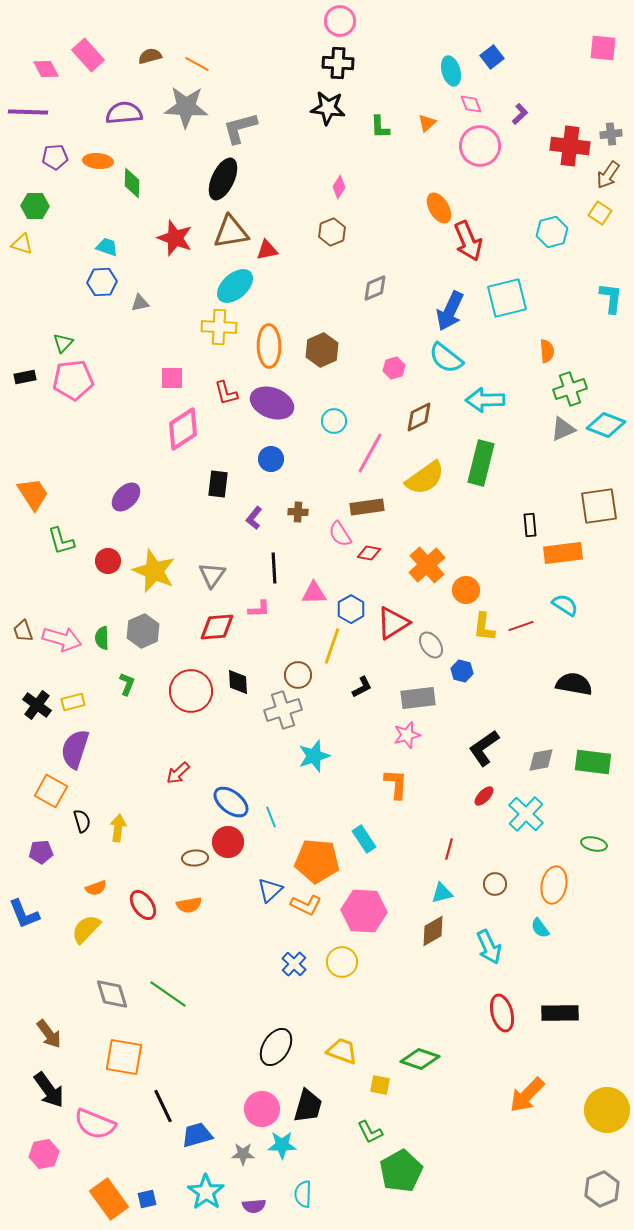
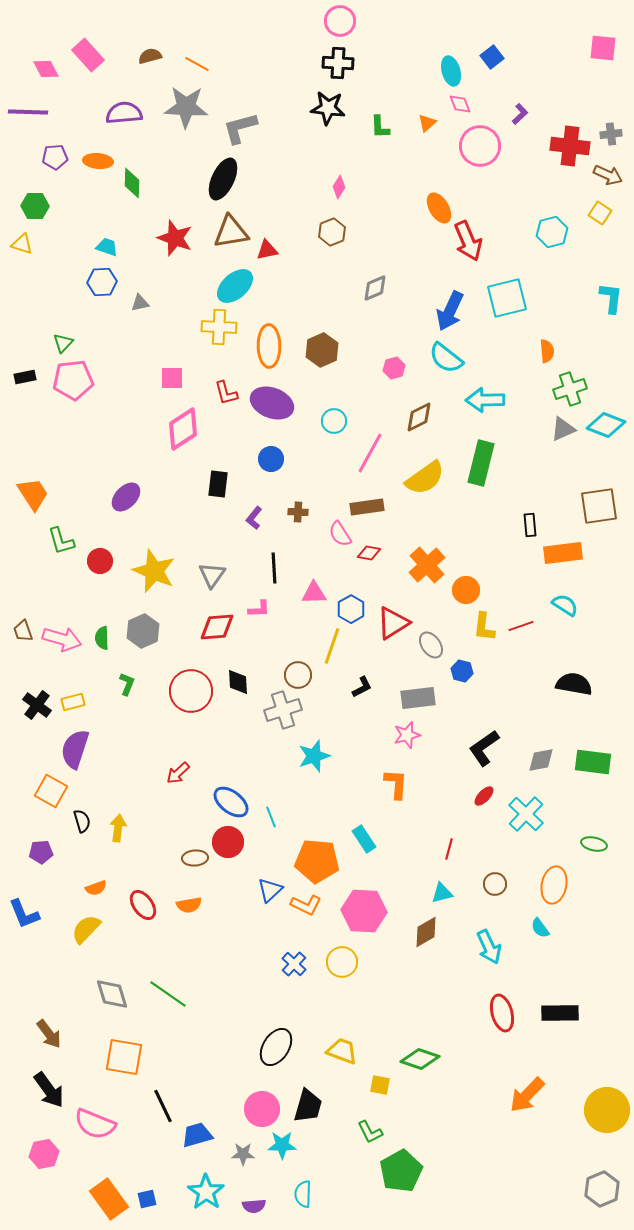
pink diamond at (471, 104): moved 11 px left
brown arrow at (608, 175): rotated 100 degrees counterclockwise
red circle at (108, 561): moved 8 px left
brown diamond at (433, 931): moved 7 px left, 1 px down
